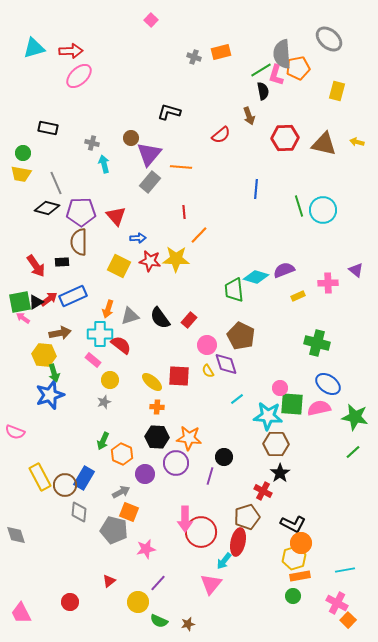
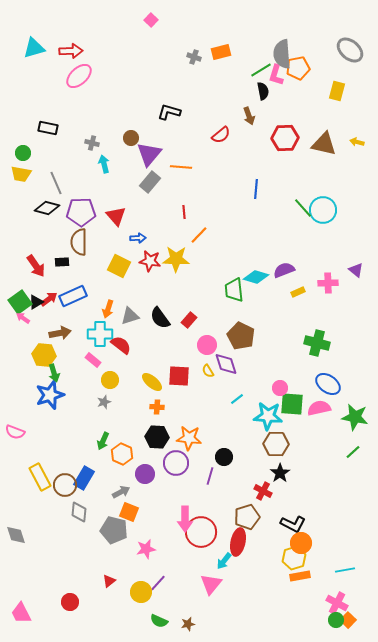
gray ellipse at (329, 39): moved 21 px right, 11 px down
green line at (299, 206): moved 4 px right, 2 px down; rotated 25 degrees counterclockwise
yellow rectangle at (298, 296): moved 4 px up
green square at (20, 302): rotated 25 degrees counterclockwise
green circle at (293, 596): moved 43 px right, 24 px down
yellow circle at (138, 602): moved 3 px right, 10 px up
